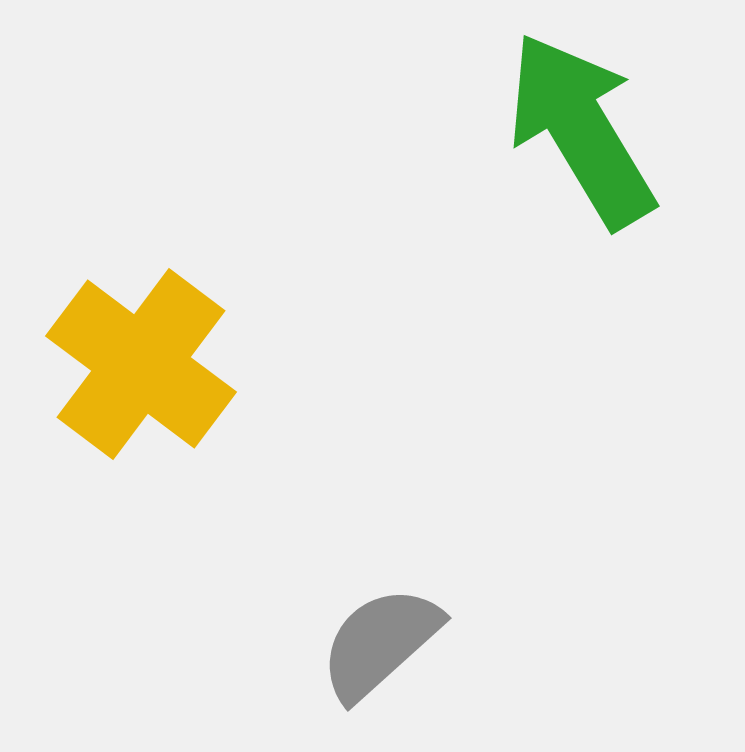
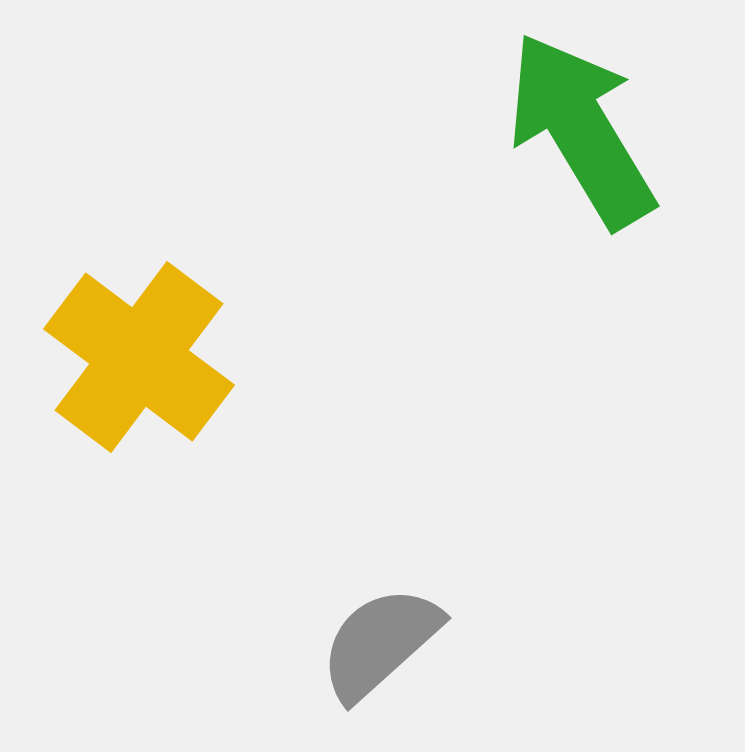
yellow cross: moved 2 px left, 7 px up
